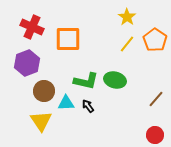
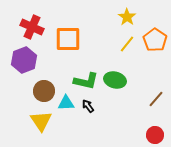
purple hexagon: moved 3 px left, 3 px up
